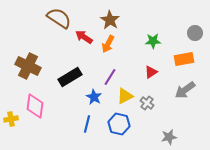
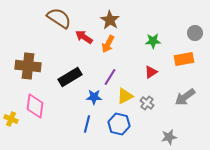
brown cross: rotated 20 degrees counterclockwise
gray arrow: moved 7 px down
blue star: rotated 28 degrees counterclockwise
yellow cross: rotated 32 degrees clockwise
